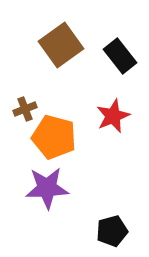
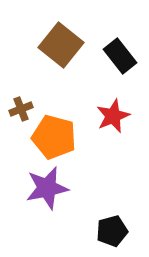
brown square: rotated 15 degrees counterclockwise
brown cross: moved 4 px left
purple star: rotated 9 degrees counterclockwise
